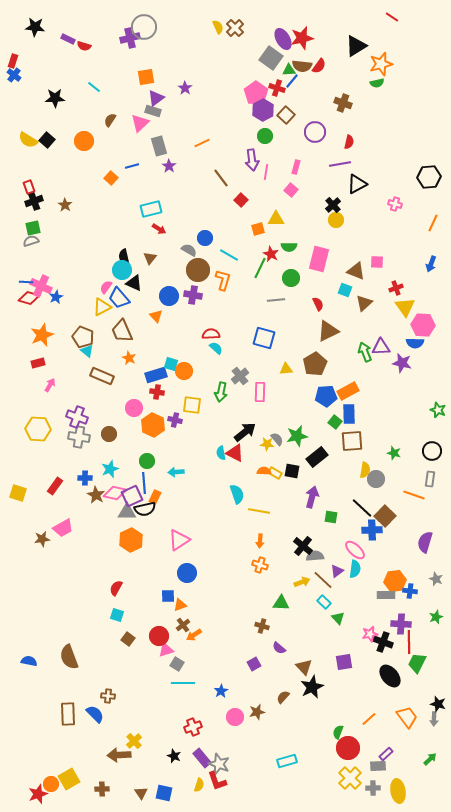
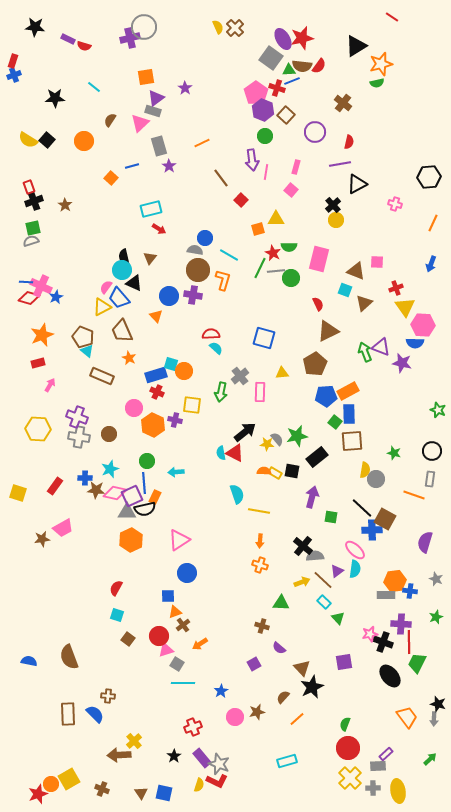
blue cross at (14, 75): rotated 32 degrees clockwise
blue line at (292, 81): rotated 28 degrees clockwise
brown cross at (343, 103): rotated 18 degrees clockwise
purple hexagon at (263, 110): rotated 10 degrees counterclockwise
gray semicircle at (189, 250): moved 6 px right; rotated 21 degrees counterclockwise
red star at (271, 254): moved 2 px right, 1 px up
gray line at (276, 300): moved 29 px up
purple triangle at (381, 347): rotated 24 degrees clockwise
yellow triangle at (286, 369): moved 4 px left, 4 px down
red cross at (157, 392): rotated 16 degrees clockwise
brown star at (96, 495): moved 5 px up; rotated 24 degrees counterclockwise
brown square at (385, 516): moved 3 px down; rotated 15 degrees counterclockwise
orange triangle at (180, 605): moved 5 px left, 7 px down
orange arrow at (194, 635): moved 6 px right, 9 px down
brown triangle at (304, 667): moved 2 px left, 1 px down
orange line at (369, 719): moved 72 px left
green semicircle at (338, 732): moved 7 px right, 8 px up
black star at (174, 756): rotated 16 degrees clockwise
red L-shape at (217, 781): rotated 45 degrees counterclockwise
brown cross at (102, 789): rotated 24 degrees clockwise
